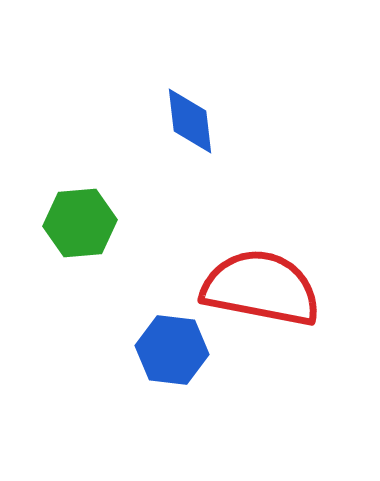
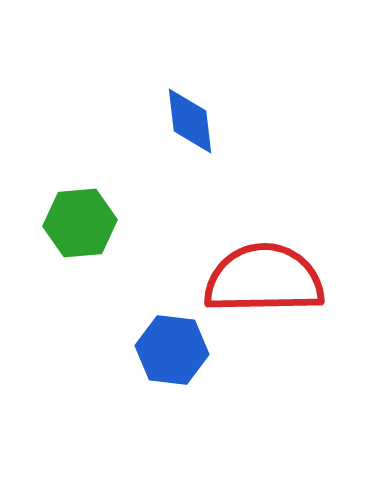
red semicircle: moved 3 px right, 9 px up; rotated 12 degrees counterclockwise
